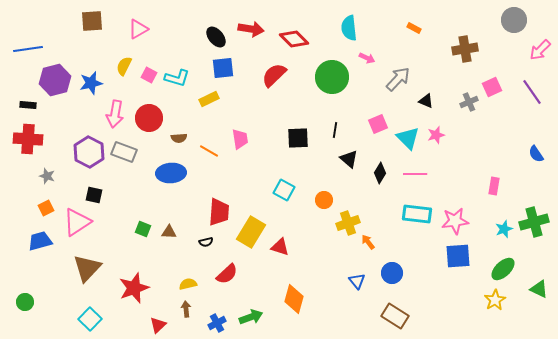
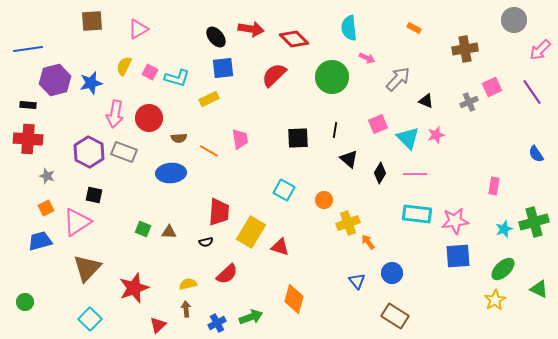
pink square at (149, 75): moved 1 px right, 3 px up
